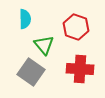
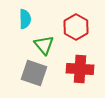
red hexagon: rotated 10 degrees clockwise
gray square: moved 3 px right, 1 px down; rotated 16 degrees counterclockwise
